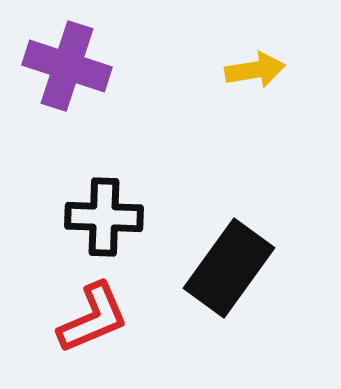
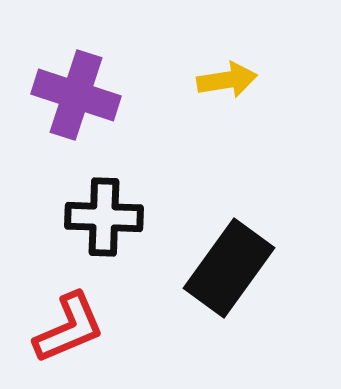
purple cross: moved 9 px right, 29 px down
yellow arrow: moved 28 px left, 10 px down
red L-shape: moved 24 px left, 10 px down
